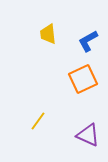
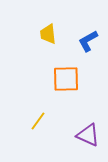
orange square: moved 17 px left; rotated 24 degrees clockwise
